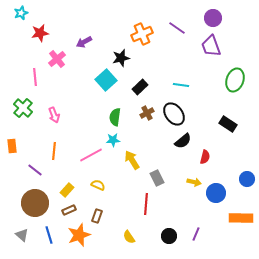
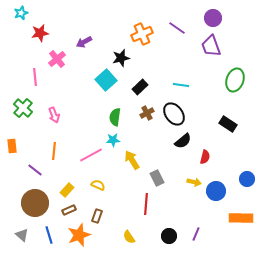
blue circle at (216, 193): moved 2 px up
